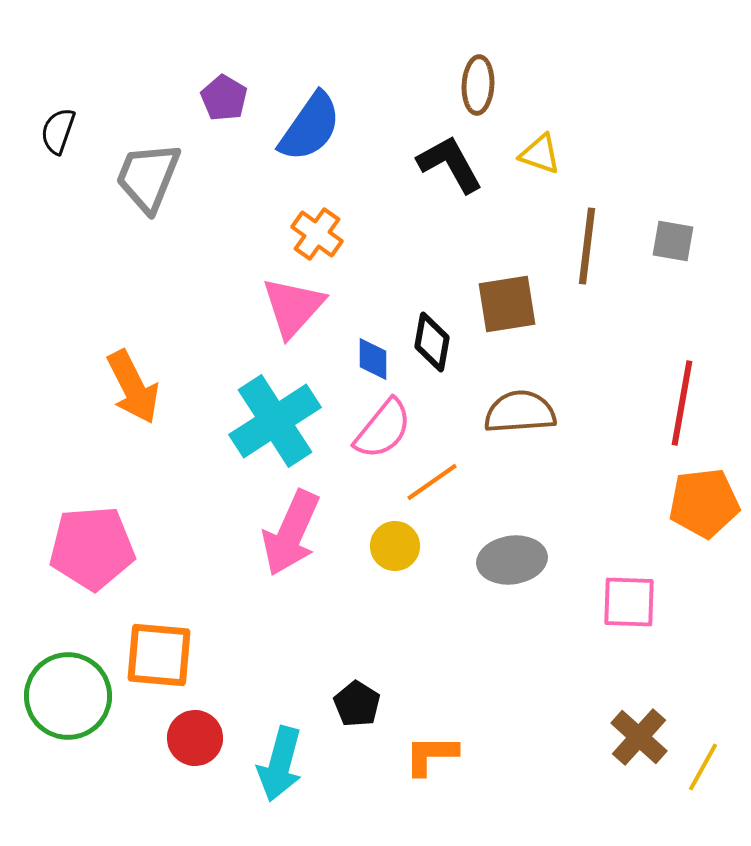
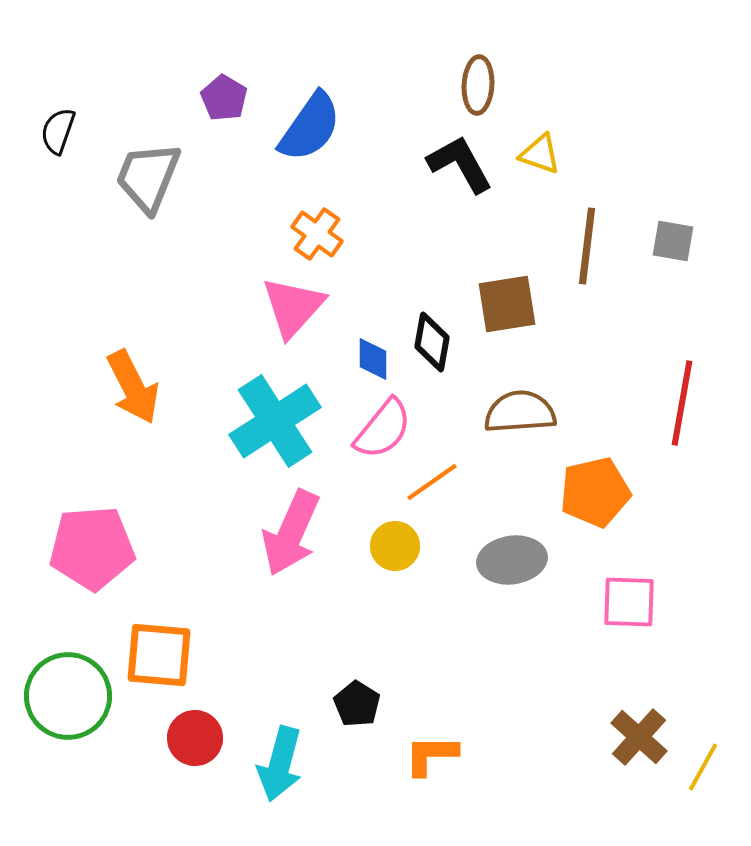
black L-shape: moved 10 px right
orange pentagon: moved 109 px left, 11 px up; rotated 6 degrees counterclockwise
